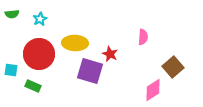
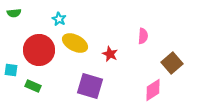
green semicircle: moved 2 px right, 1 px up
cyan star: moved 19 px right; rotated 16 degrees counterclockwise
pink semicircle: moved 1 px up
yellow ellipse: rotated 25 degrees clockwise
red circle: moved 4 px up
brown square: moved 1 px left, 4 px up
purple square: moved 15 px down
